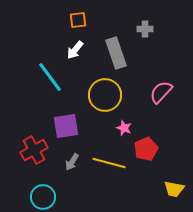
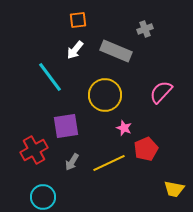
gray cross: rotated 21 degrees counterclockwise
gray rectangle: moved 2 px up; rotated 48 degrees counterclockwise
yellow line: rotated 40 degrees counterclockwise
